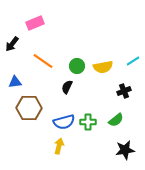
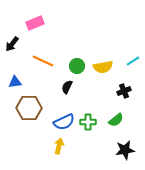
orange line: rotated 10 degrees counterclockwise
blue semicircle: rotated 10 degrees counterclockwise
